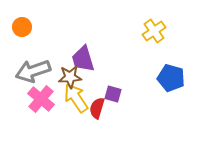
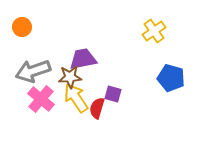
purple trapezoid: rotated 96 degrees clockwise
